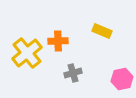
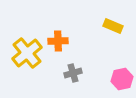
yellow rectangle: moved 11 px right, 5 px up
